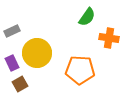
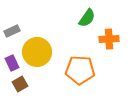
green semicircle: moved 1 px down
orange cross: moved 1 px down; rotated 12 degrees counterclockwise
yellow circle: moved 1 px up
